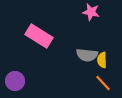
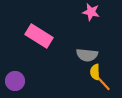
yellow semicircle: moved 7 px left, 12 px down
